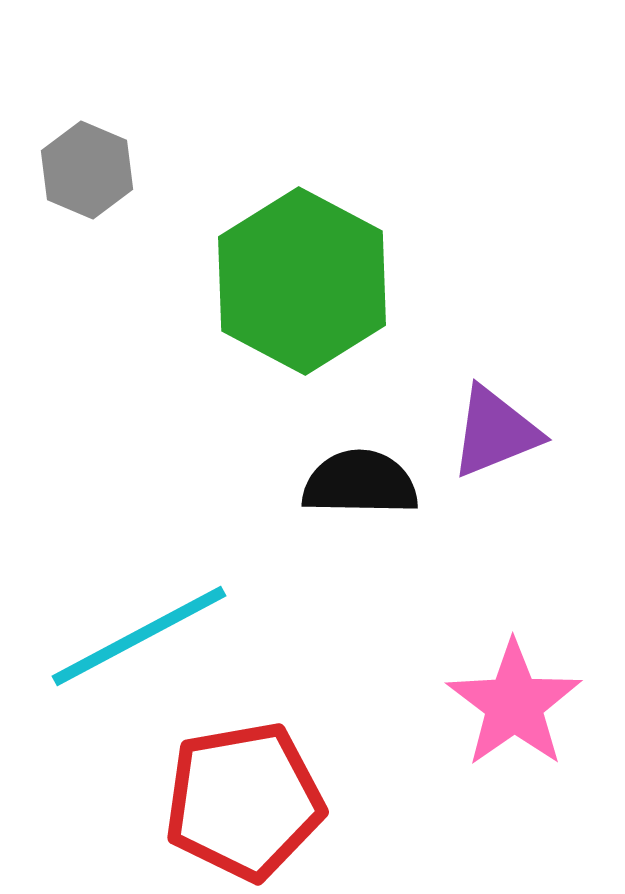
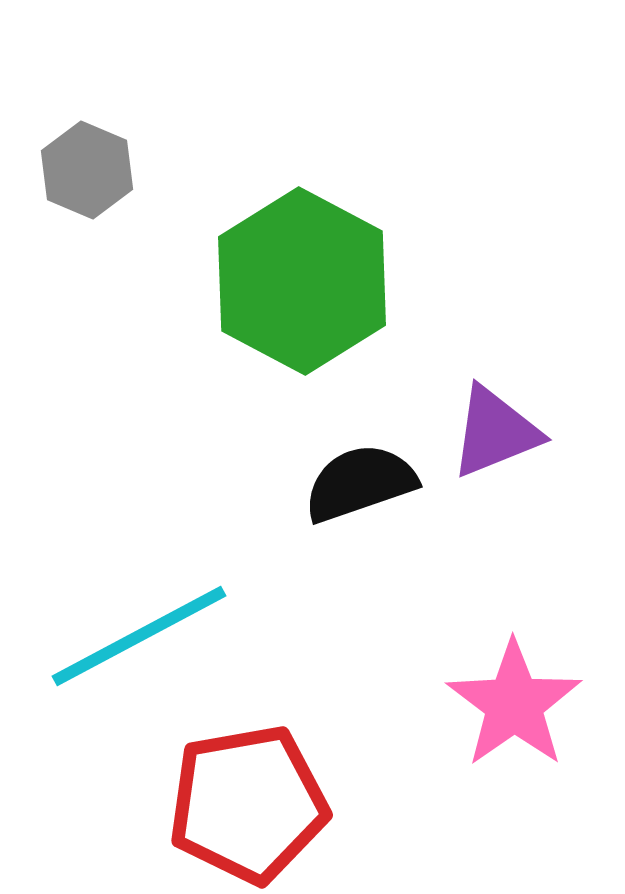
black semicircle: rotated 20 degrees counterclockwise
red pentagon: moved 4 px right, 3 px down
